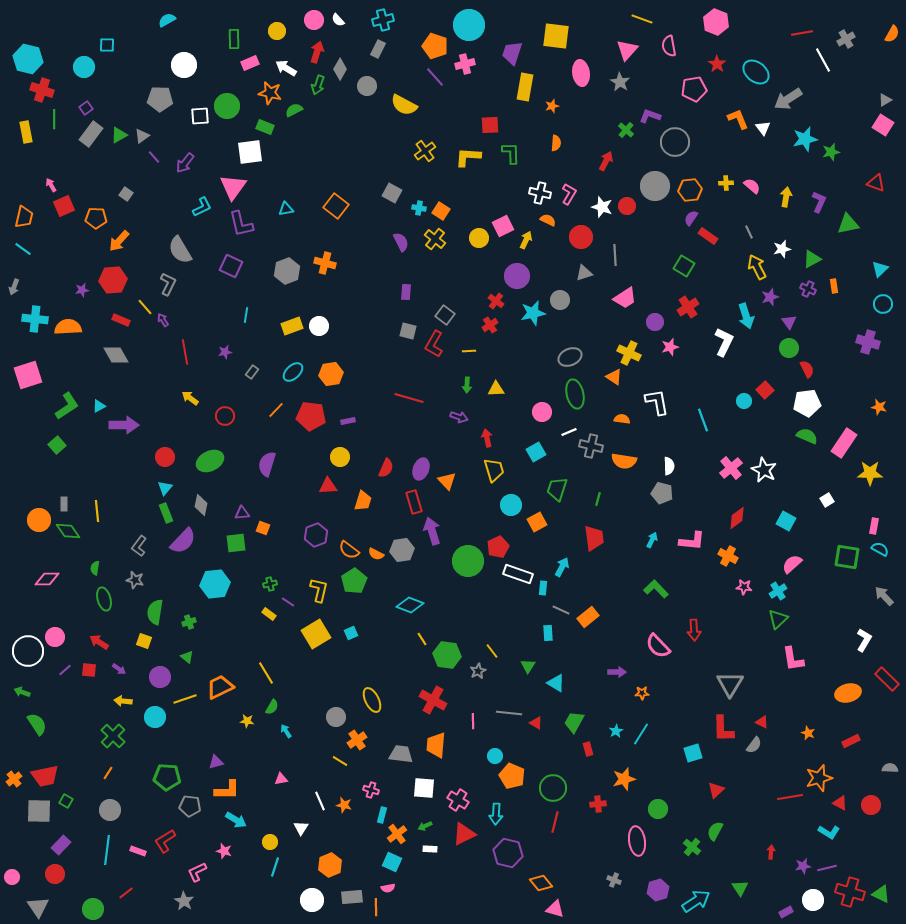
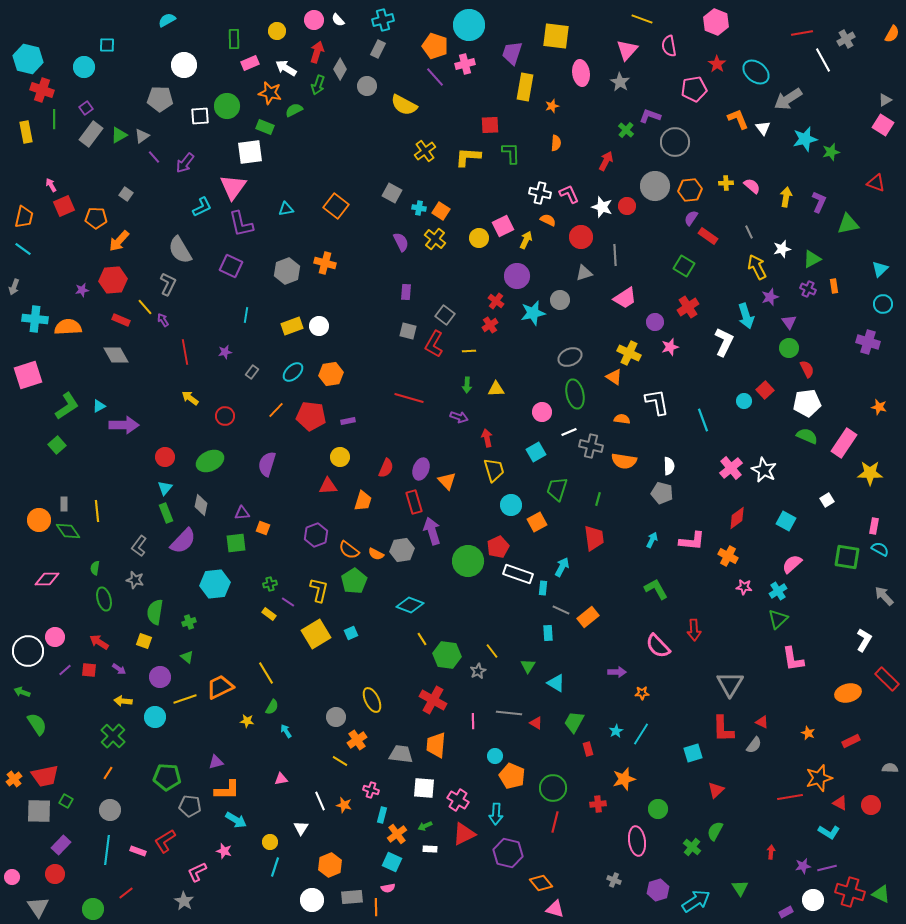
pink L-shape at (569, 194): rotated 55 degrees counterclockwise
green L-shape at (656, 589): rotated 15 degrees clockwise
